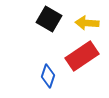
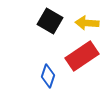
black square: moved 1 px right, 2 px down
